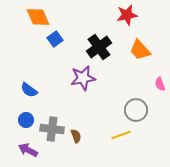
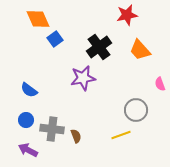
orange diamond: moved 2 px down
